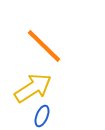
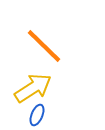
blue ellipse: moved 5 px left, 1 px up
